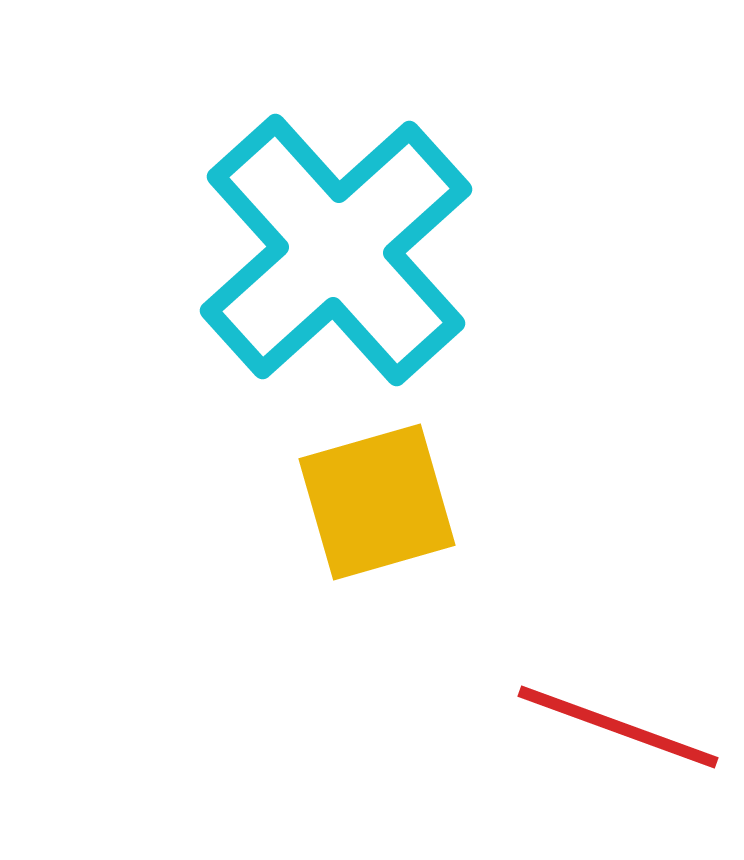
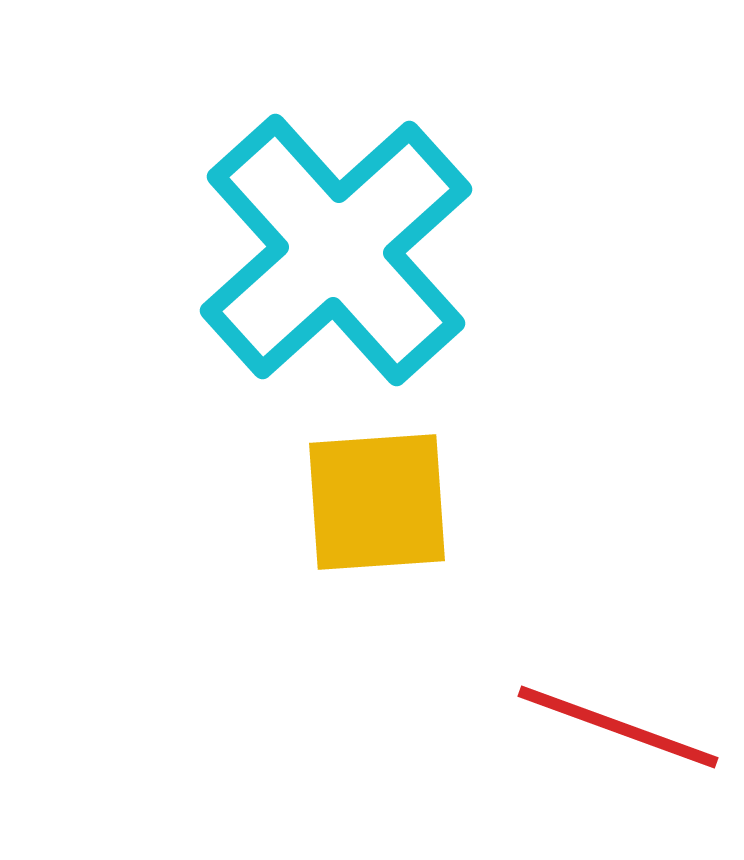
yellow square: rotated 12 degrees clockwise
